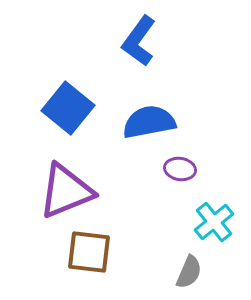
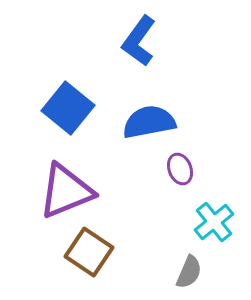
purple ellipse: rotated 60 degrees clockwise
brown square: rotated 27 degrees clockwise
